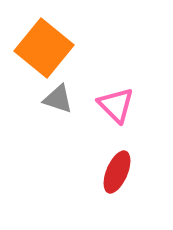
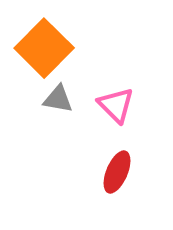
orange square: rotated 6 degrees clockwise
gray triangle: rotated 8 degrees counterclockwise
